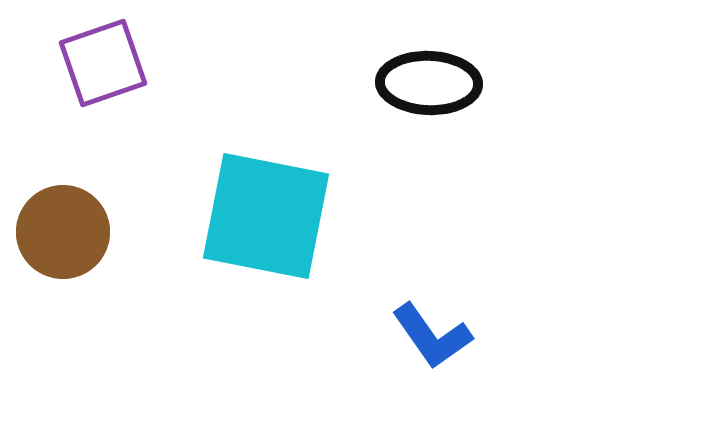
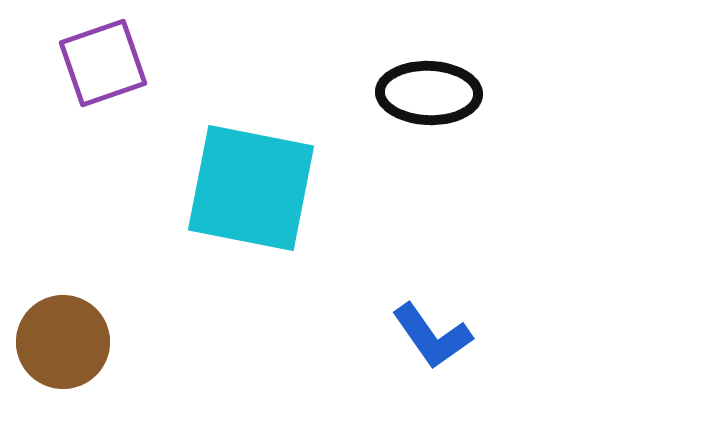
black ellipse: moved 10 px down
cyan square: moved 15 px left, 28 px up
brown circle: moved 110 px down
